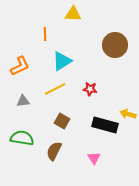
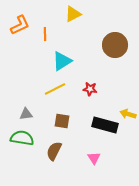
yellow triangle: rotated 30 degrees counterclockwise
orange L-shape: moved 41 px up
gray triangle: moved 3 px right, 13 px down
brown square: rotated 21 degrees counterclockwise
